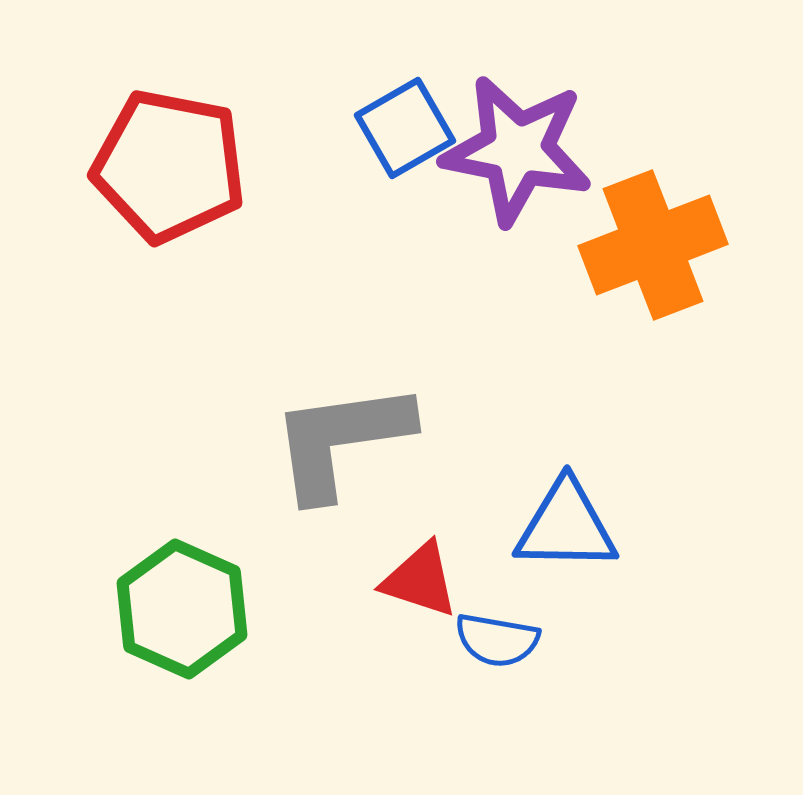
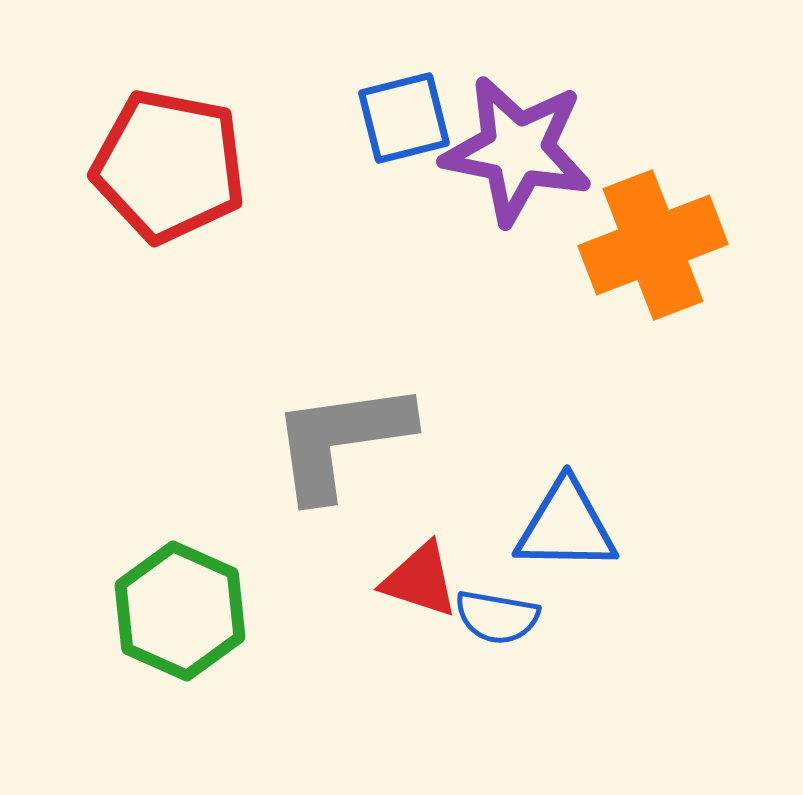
blue square: moved 1 px left, 10 px up; rotated 16 degrees clockwise
green hexagon: moved 2 px left, 2 px down
blue semicircle: moved 23 px up
